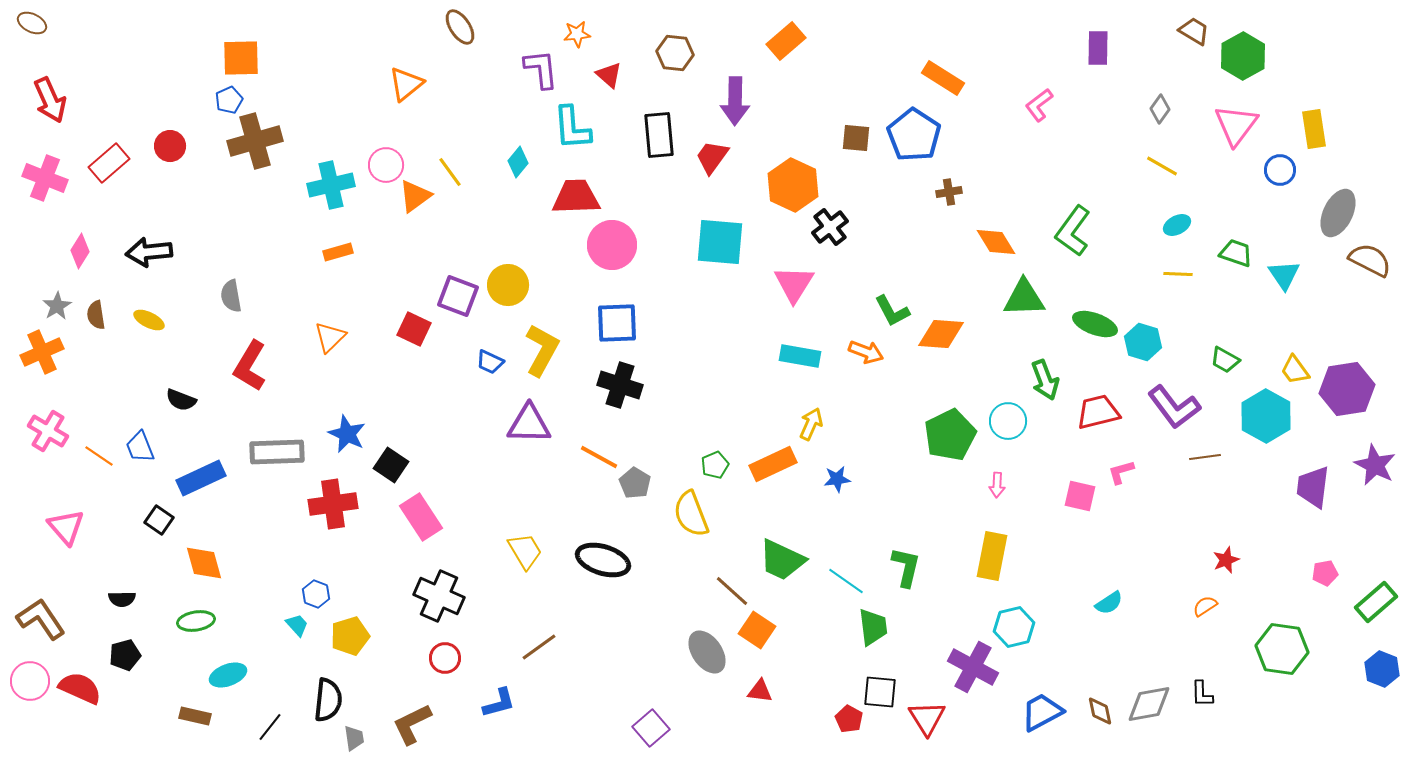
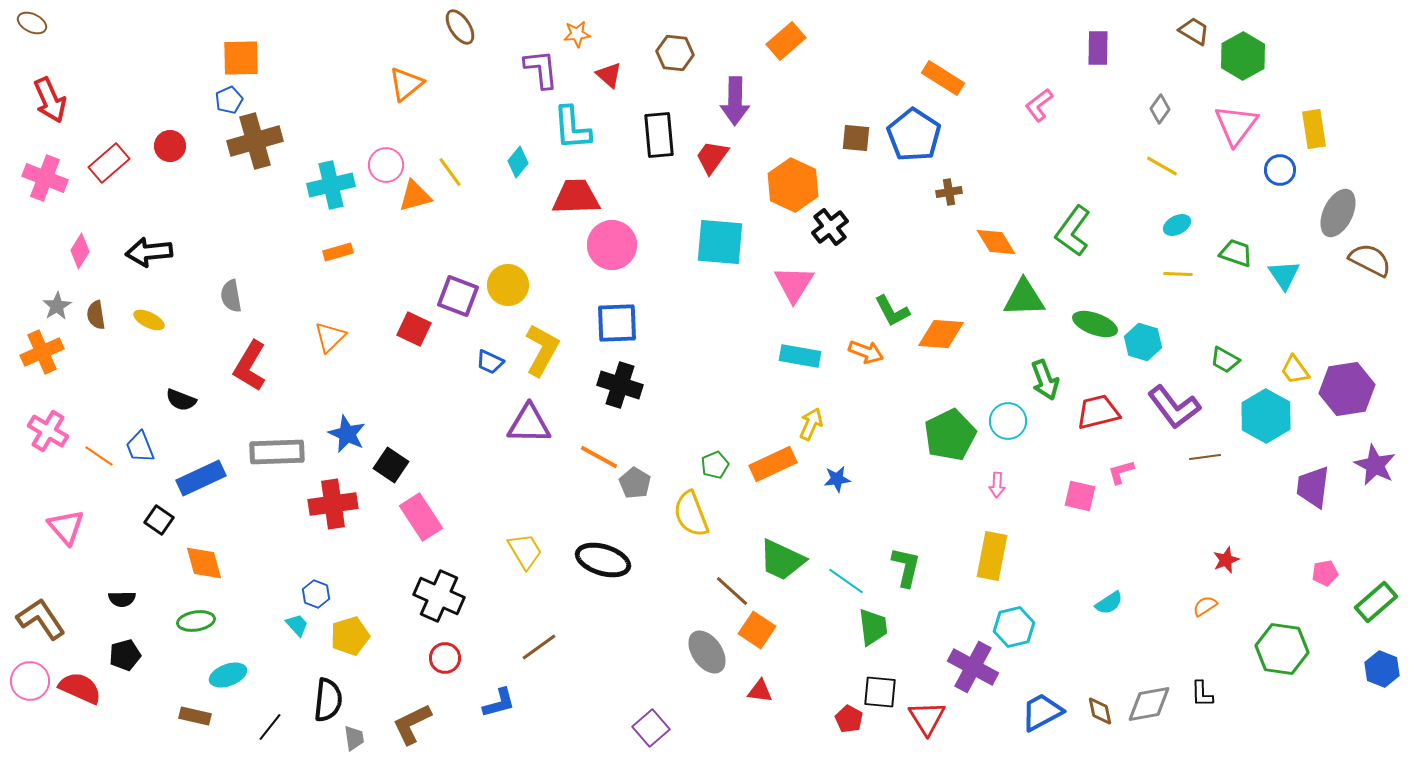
orange triangle at (415, 196): rotated 21 degrees clockwise
